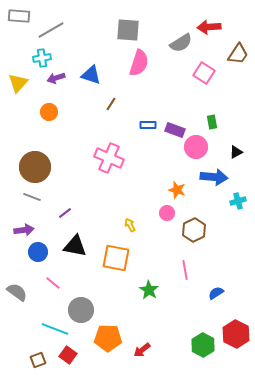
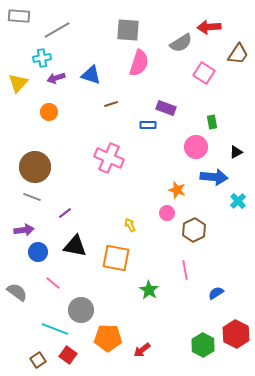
gray line at (51, 30): moved 6 px right
brown line at (111, 104): rotated 40 degrees clockwise
purple rectangle at (175, 130): moved 9 px left, 22 px up
cyan cross at (238, 201): rotated 28 degrees counterclockwise
brown square at (38, 360): rotated 14 degrees counterclockwise
